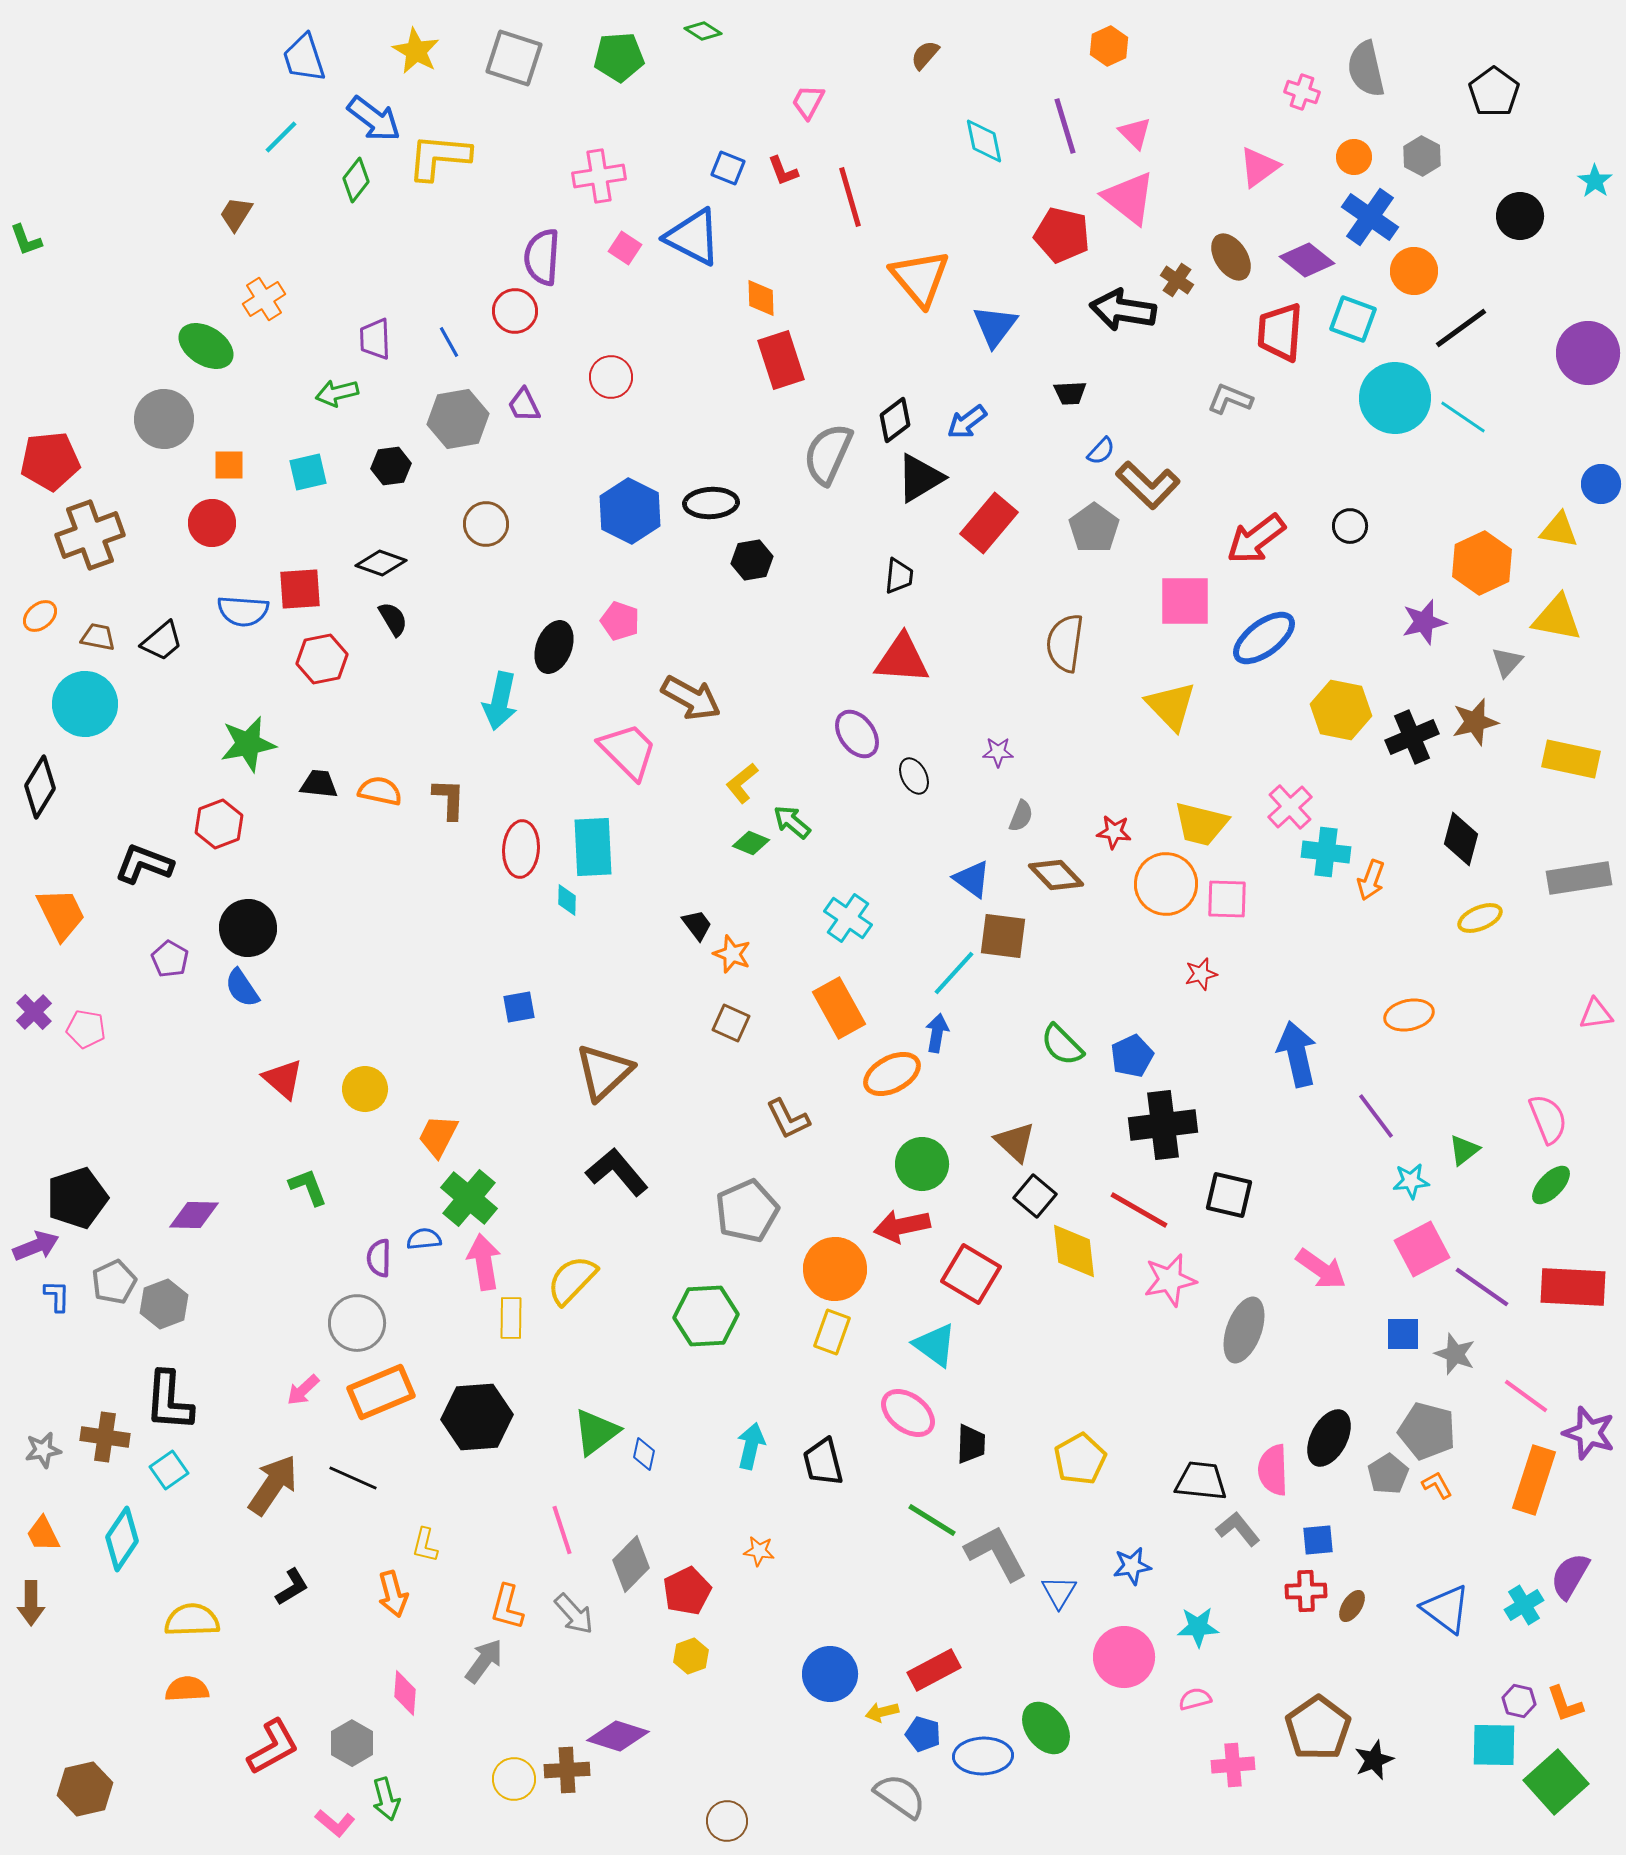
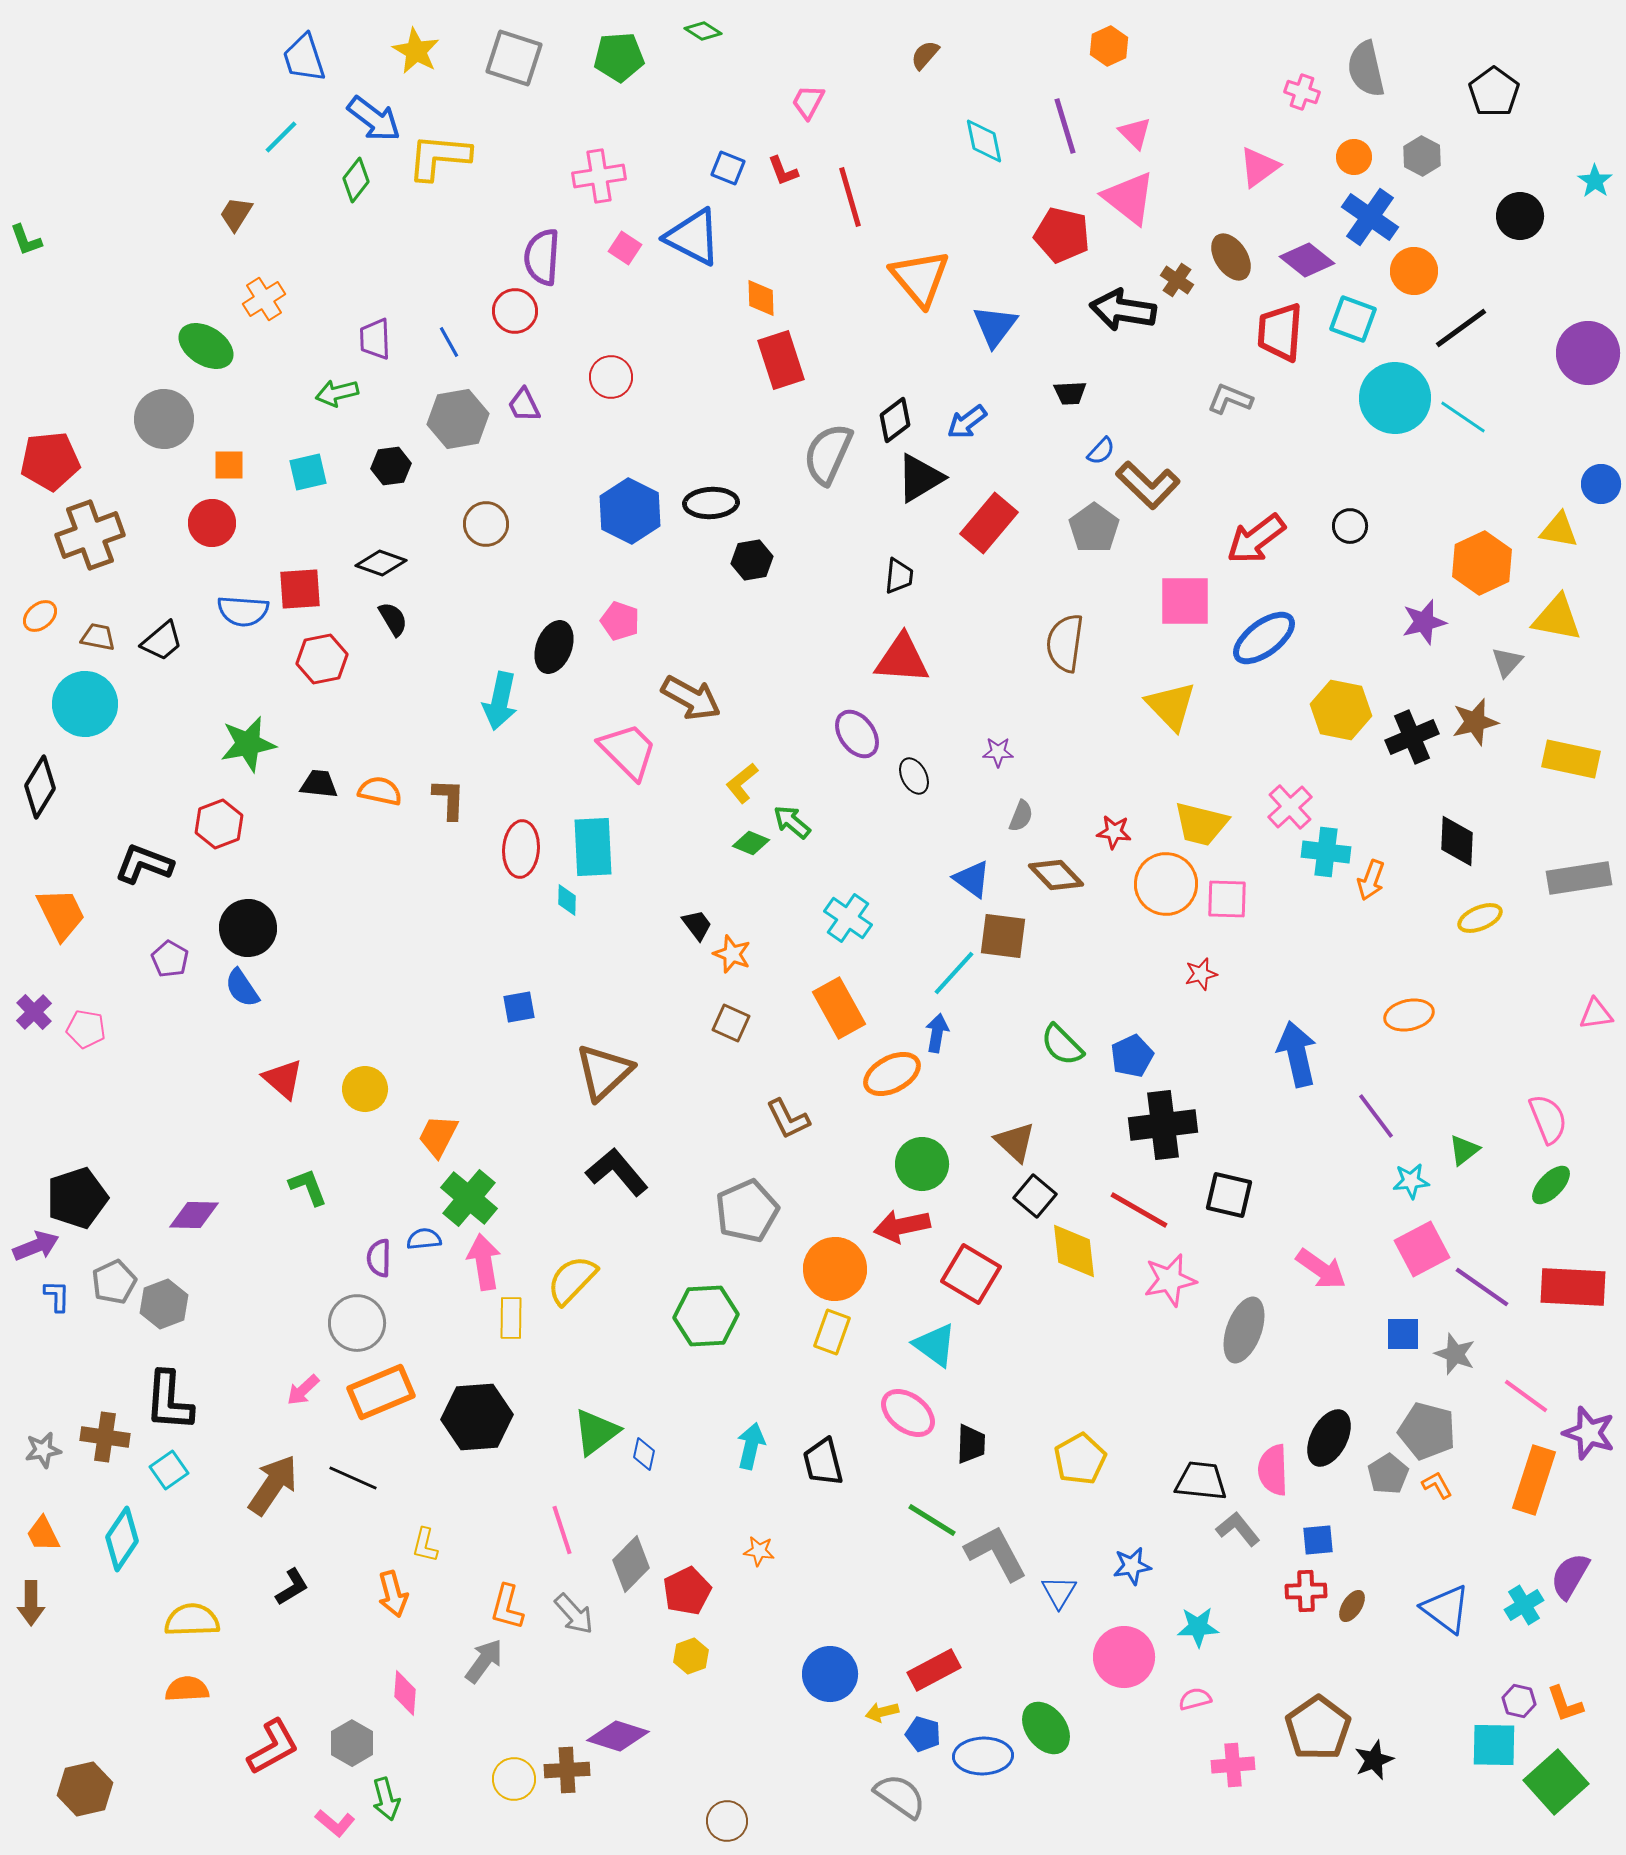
black diamond at (1461, 839): moved 4 px left, 2 px down; rotated 12 degrees counterclockwise
